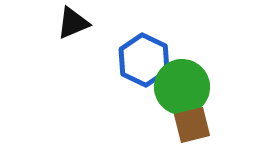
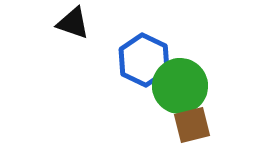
black triangle: rotated 42 degrees clockwise
green circle: moved 2 px left, 1 px up
